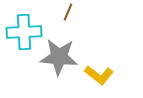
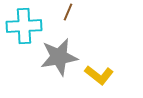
cyan cross: moved 6 px up
gray star: rotated 15 degrees counterclockwise
